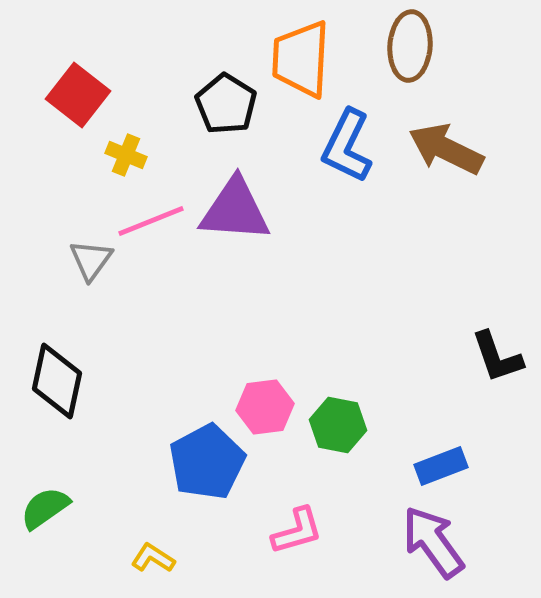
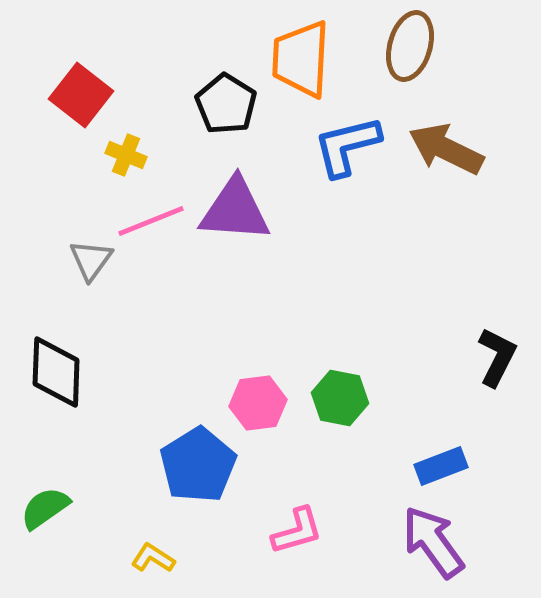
brown ellipse: rotated 12 degrees clockwise
red square: moved 3 px right
blue L-shape: rotated 50 degrees clockwise
black L-shape: rotated 134 degrees counterclockwise
black diamond: moved 1 px left, 9 px up; rotated 10 degrees counterclockwise
pink hexagon: moved 7 px left, 4 px up
green hexagon: moved 2 px right, 27 px up
blue pentagon: moved 9 px left, 3 px down; rotated 4 degrees counterclockwise
